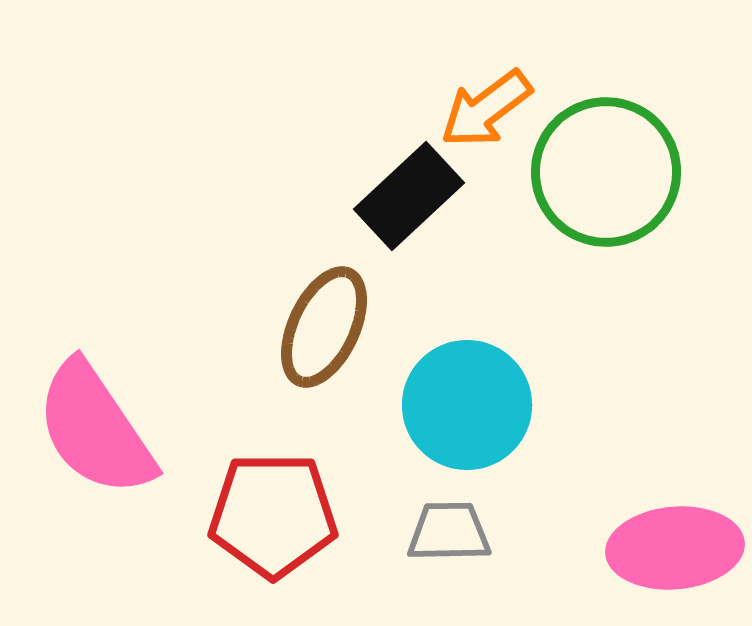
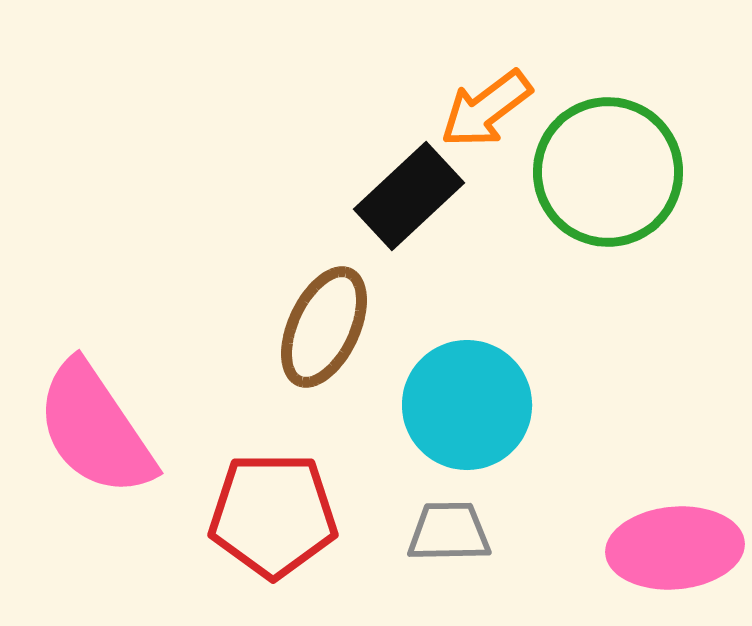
green circle: moved 2 px right
